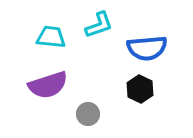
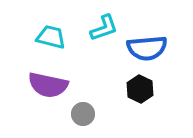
cyan L-shape: moved 5 px right, 3 px down
cyan trapezoid: rotated 8 degrees clockwise
purple semicircle: rotated 30 degrees clockwise
gray circle: moved 5 px left
